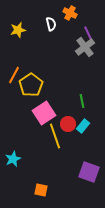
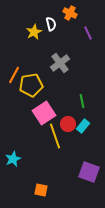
yellow star: moved 16 px right, 2 px down; rotated 14 degrees counterclockwise
gray cross: moved 25 px left, 16 px down
yellow pentagon: rotated 25 degrees clockwise
